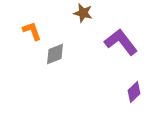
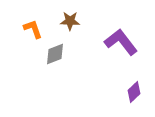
brown star: moved 13 px left, 8 px down; rotated 12 degrees counterclockwise
orange L-shape: moved 1 px right, 2 px up
